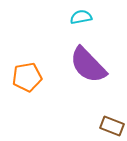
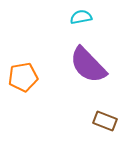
orange pentagon: moved 4 px left
brown rectangle: moved 7 px left, 5 px up
